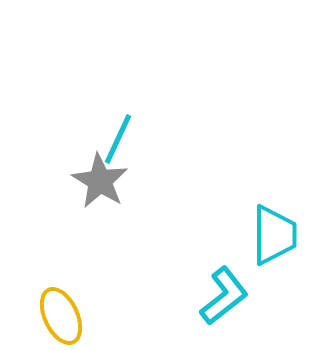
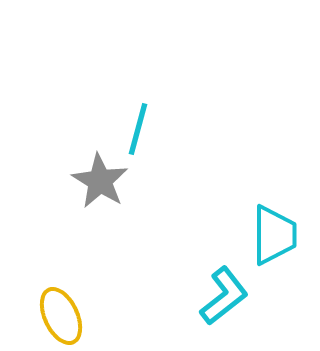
cyan line: moved 20 px right, 10 px up; rotated 10 degrees counterclockwise
